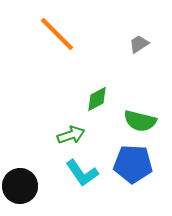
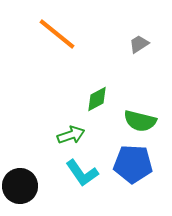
orange line: rotated 6 degrees counterclockwise
